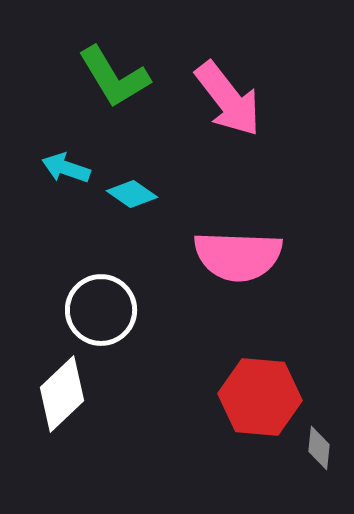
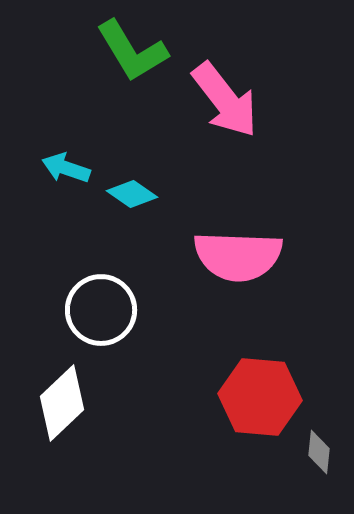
green L-shape: moved 18 px right, 26 px up
pink arrow: moved 3 px left, 1 px down
white diamond: moved 9 px down
gray diamond: moved 4 px down
